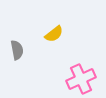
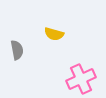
yellow semicircle: rotated 54 degrees clockwise
